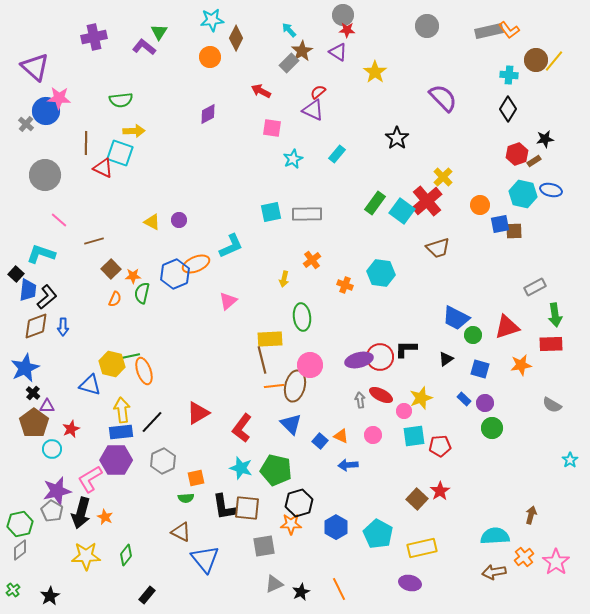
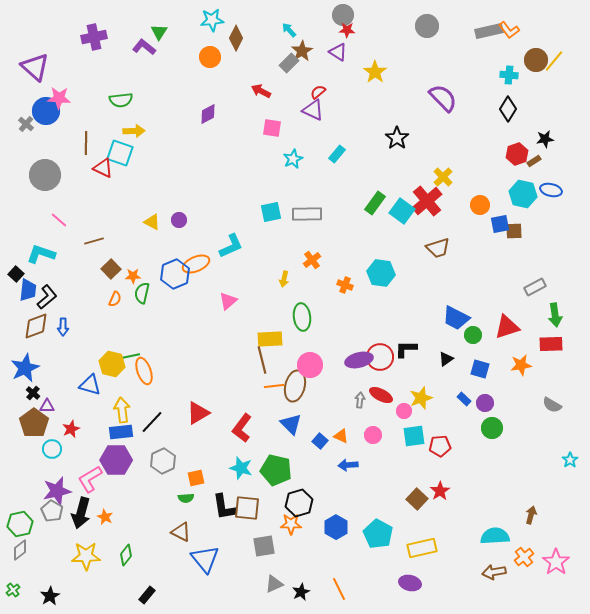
gray arrow at (360, 400): rotated 14 degrees clockwise
